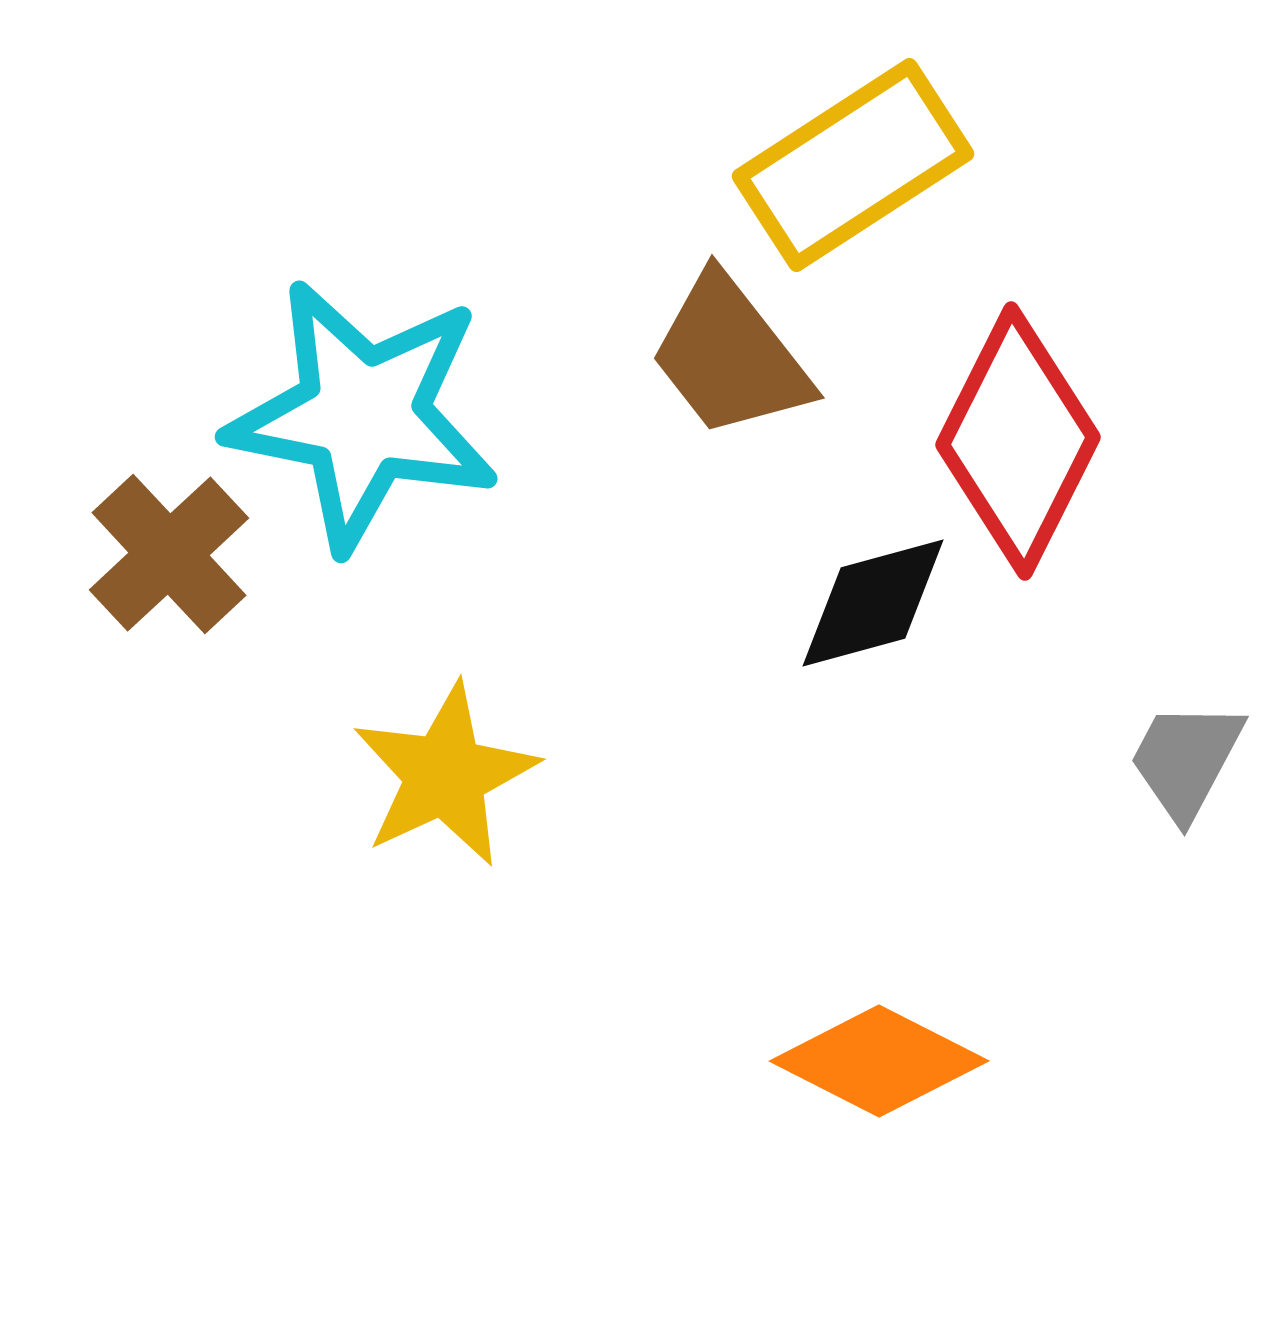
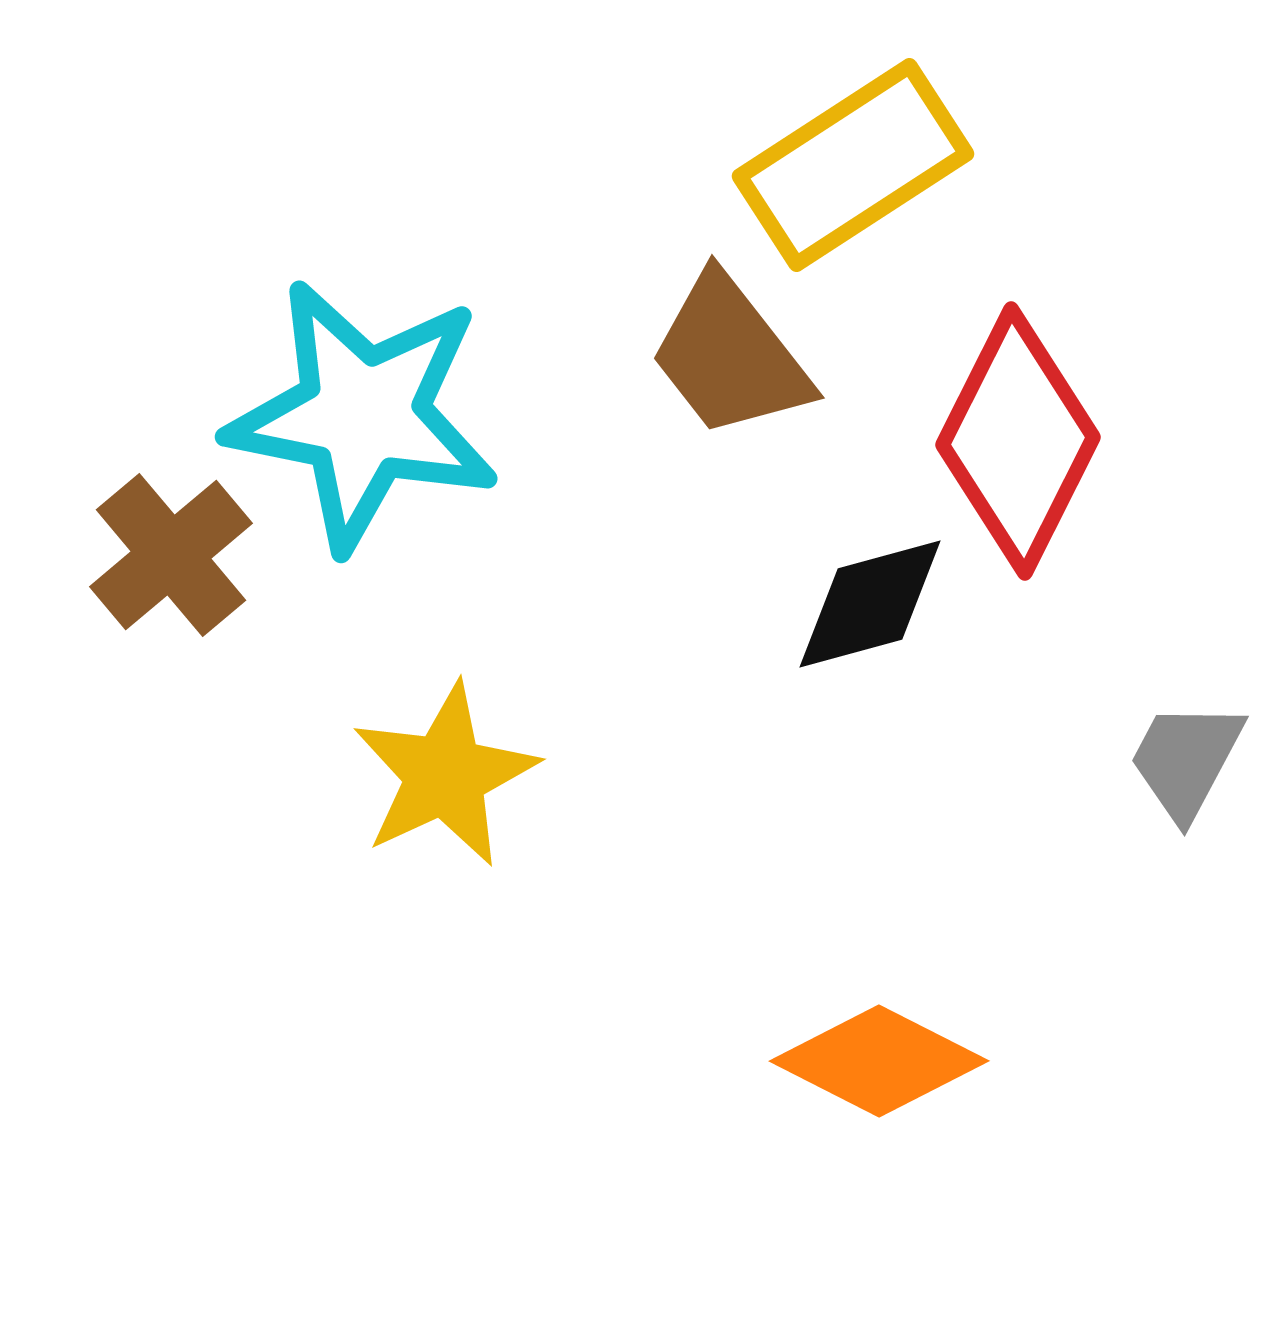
brown cross: moved 2 px right, 1 px down; rotated 3 degrees clockwise
black diamond: moved 3 px left, 1 px down
